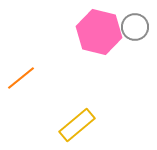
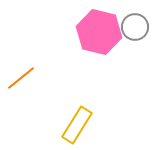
yellow rectangle: rotated 18 degrees counterclockwise
